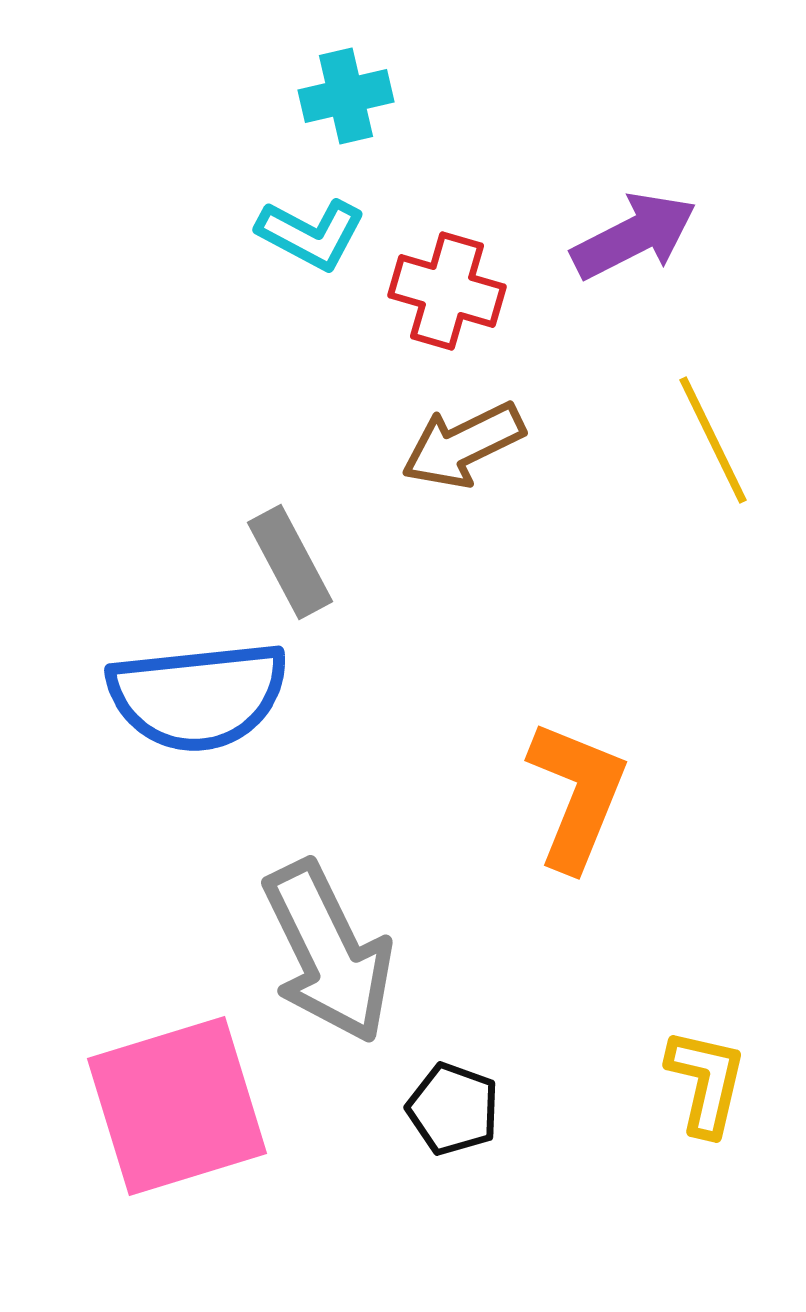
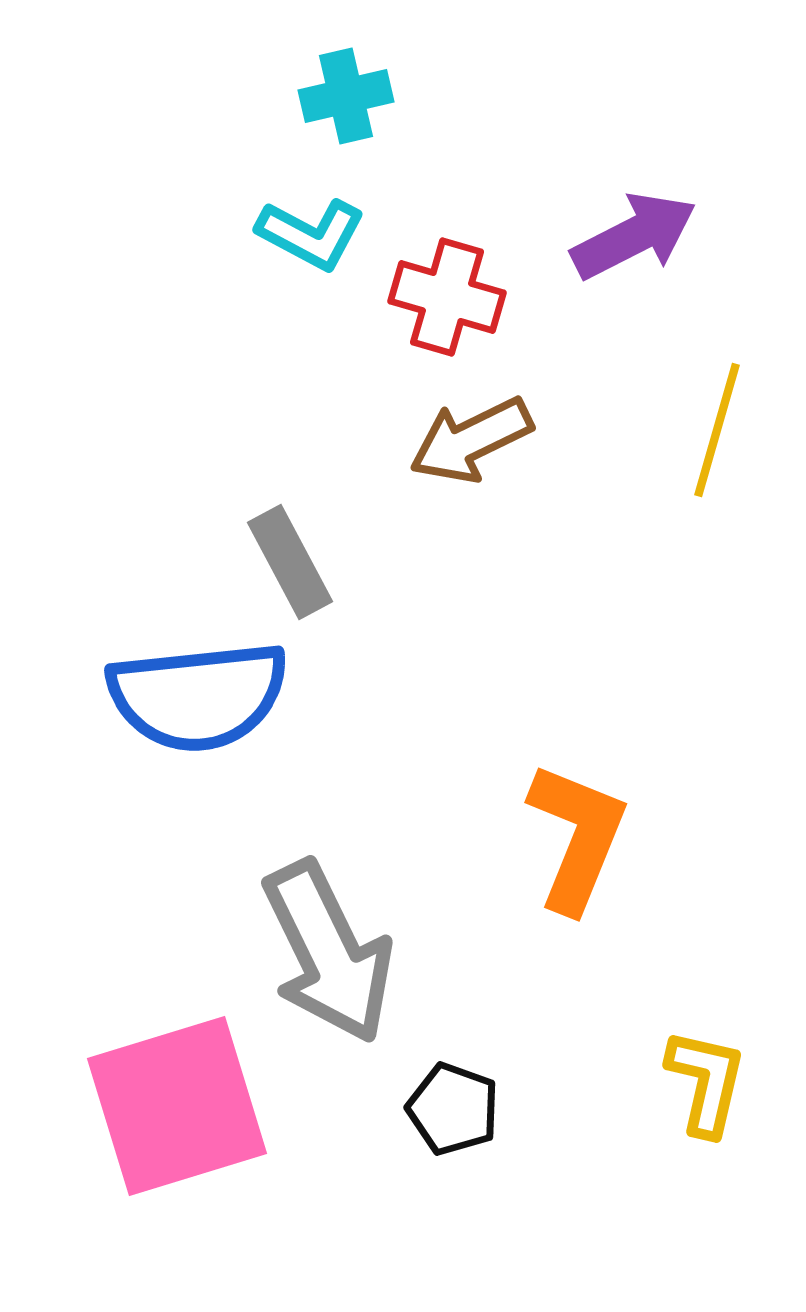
red cross: moved 6 px down
yellow line: moved 4 px right, 10 px up; rotated 42 degrees clockwise
brown arrow: moved 8 px right, 5 px up
orange L-shape: moved 42 px down
